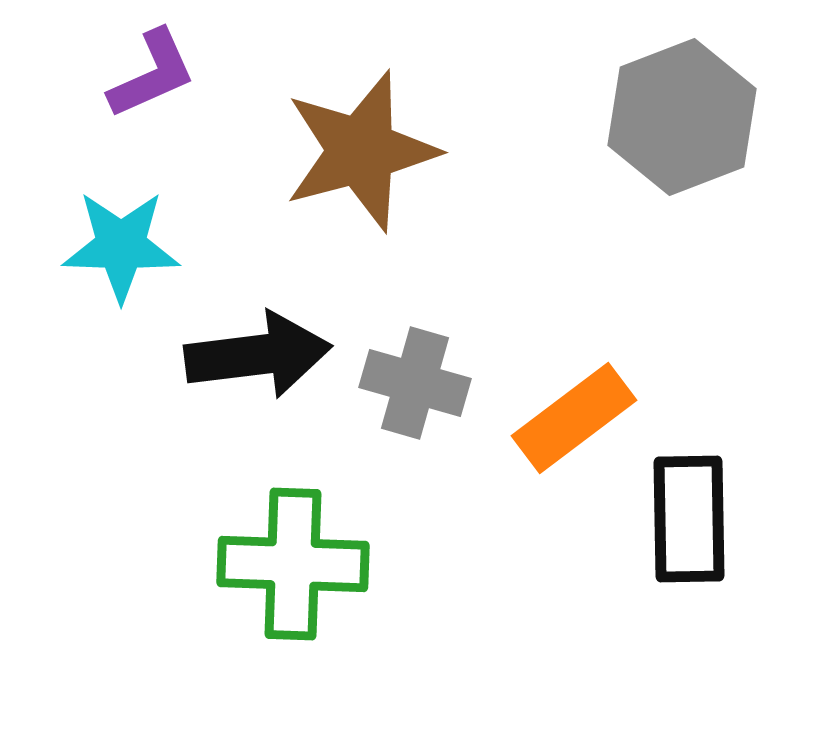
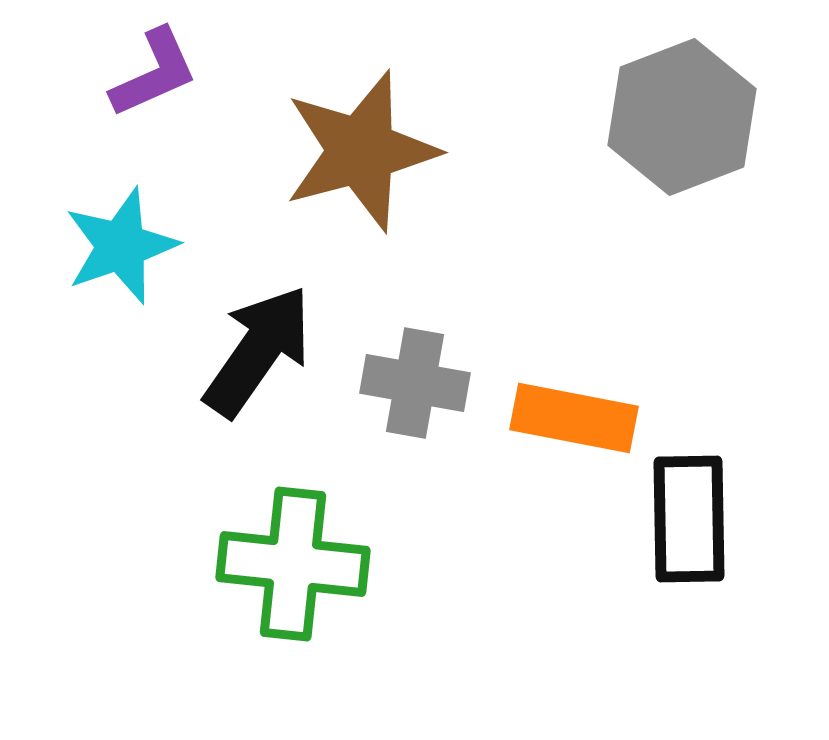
purple L-shape: moved 2 px right, 1 px up
cyan star: rotated 21 degrees counterclockwise
black arrow: moved 4 px up; rotated 48 degrees counterclockwise
gray cross: rotated 6 degrees counterclockwise
orange rectangle: rotated 48 degrees clockwise
green cross: rotated 4 degrees clockwise
